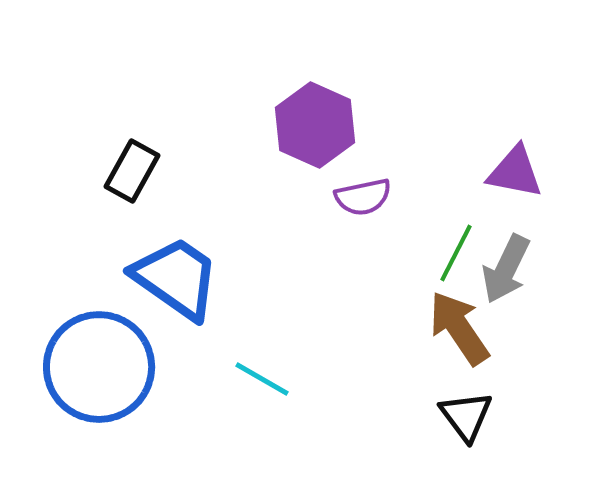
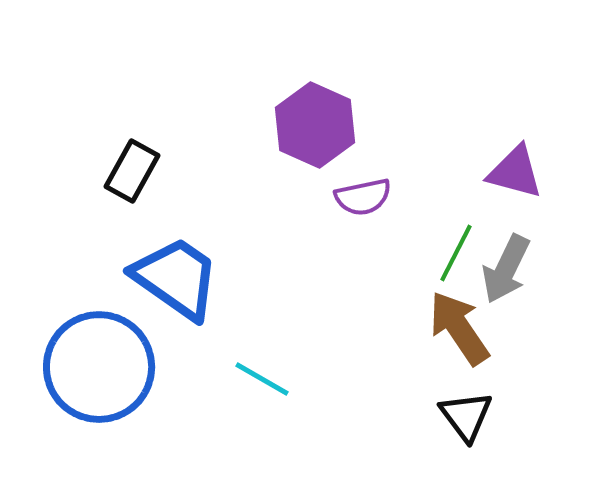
purple triangle: rotated 4 degrees clockwise
